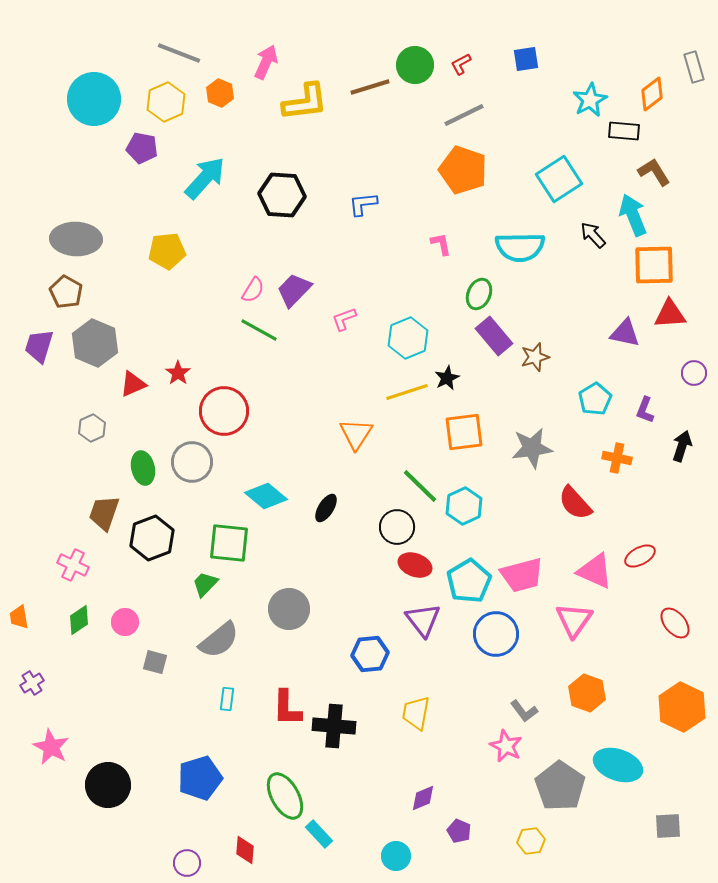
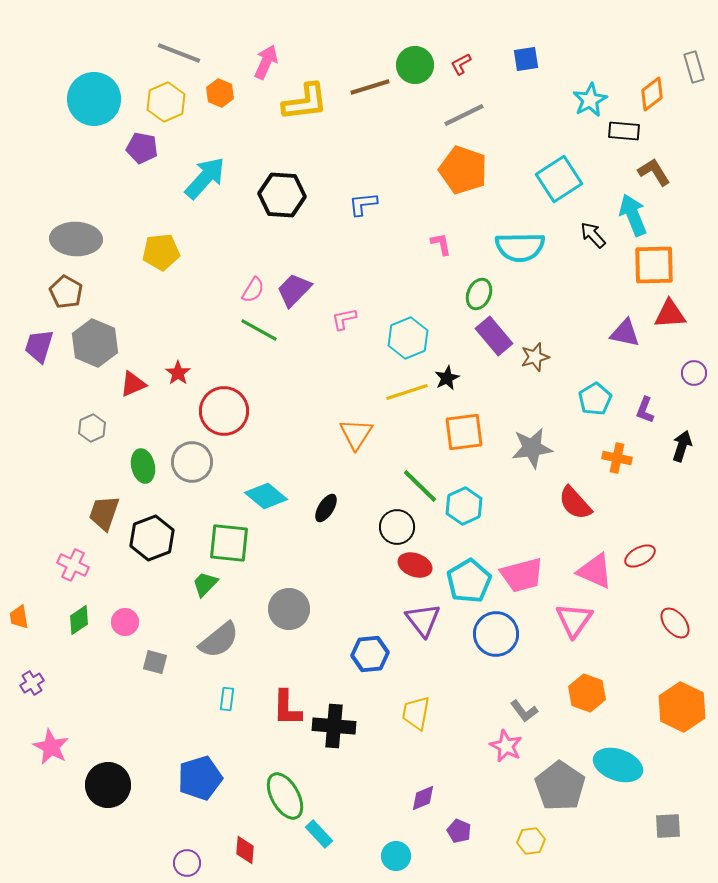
yellow pentagon at (167, 251): moved 6 px left, 1 px down
pink L-shape at (344, 319): rotated 8 degrees clockwise
green ellipse at (143, 468): moved 2 px up
